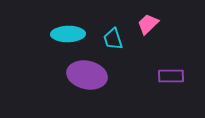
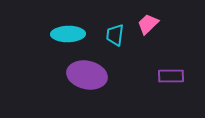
cyan trapezoid: moved 2 px right, 4 px up; rotated 25 degrees clockwise
